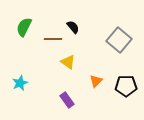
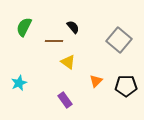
brown line: moved 1 px right, 2 px down
cyan star: moved 1 px left
purple rectangle: moved 2 px left
